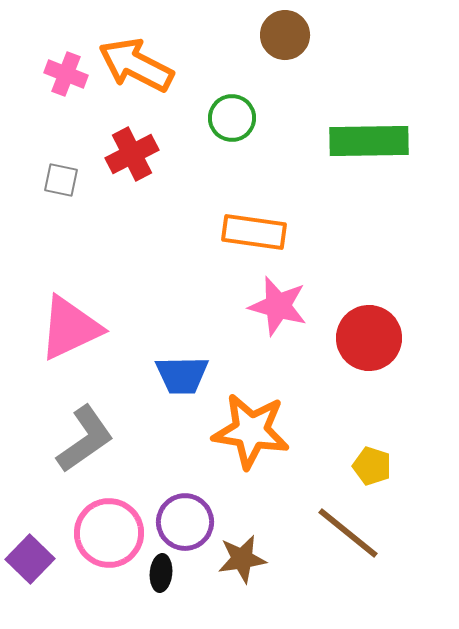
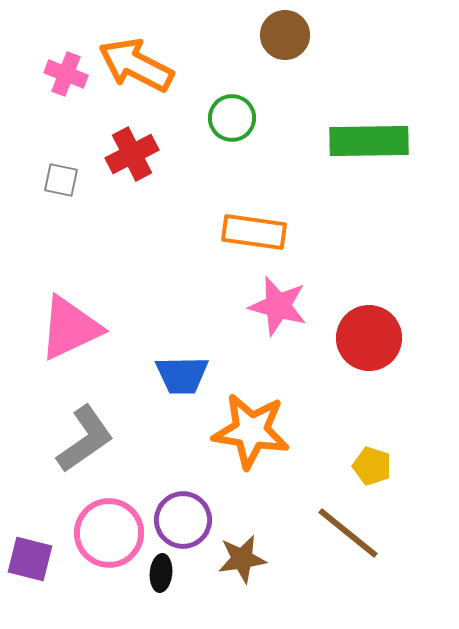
purple circle: moved 2 px left, 2 px up
purple square: rotated 30 degrees counterclockwise
